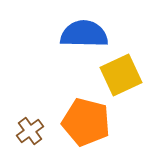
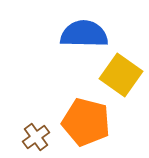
yellow square: rotated 30 degrees counterclockwise
brown cross: moved 6 px right, 6 px down
